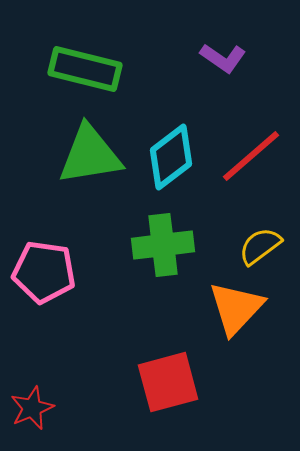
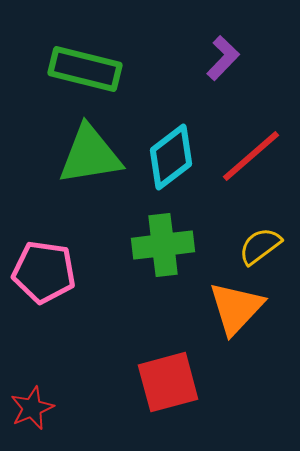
purple L-shape: rotated 81 degrees counterclockwise
